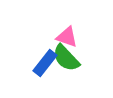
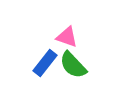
green semicircle: moved 7 px right, 7 px down
